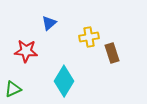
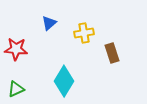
yellow cross: moved 5 px left, 4 px up
red star: moved 10 px left, 2 px up
green triangle: moved 3 px right
